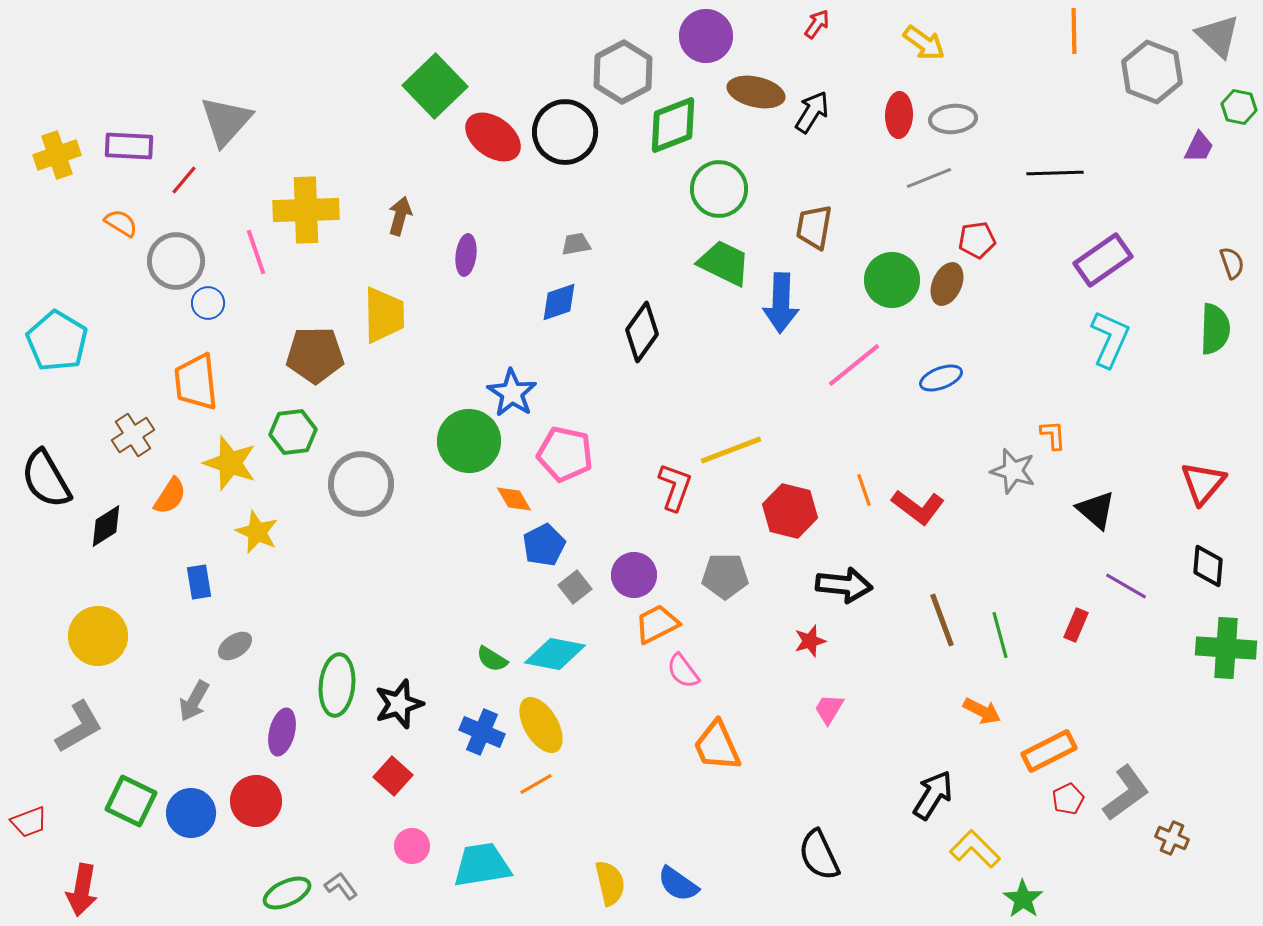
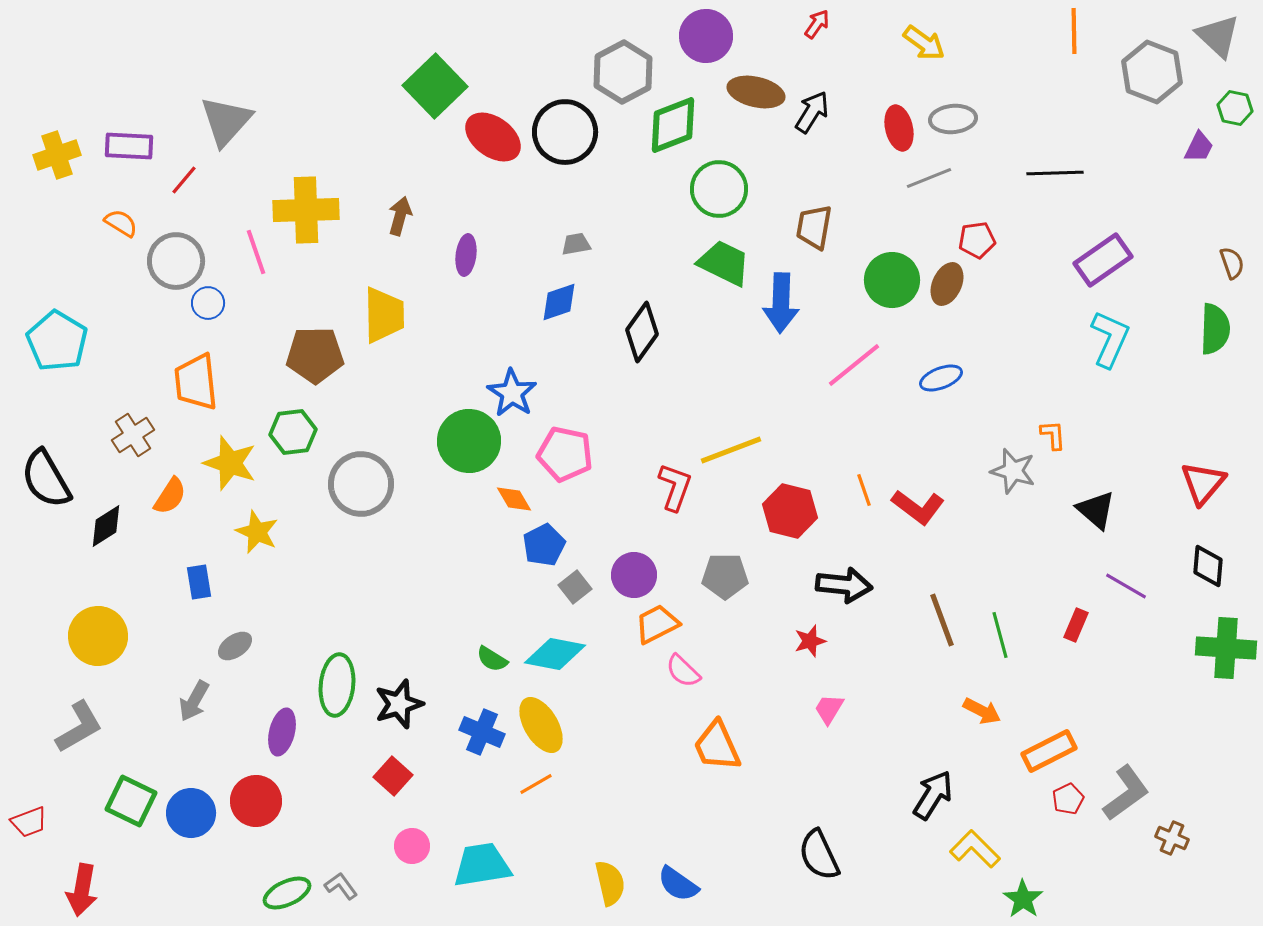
green hexagon at (1239, 107): moved 4 px left, 1 px down
red ellipse at (899, 115): moved 13 px down; rotated 15 degrees counterclockwise
pink semicircle at (683, 671): rotated 9 degrees counterclockwise
